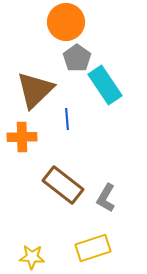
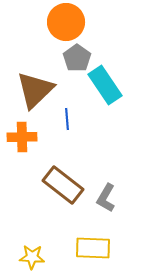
yellow rectangle: rotated 20 degrees clockwise
